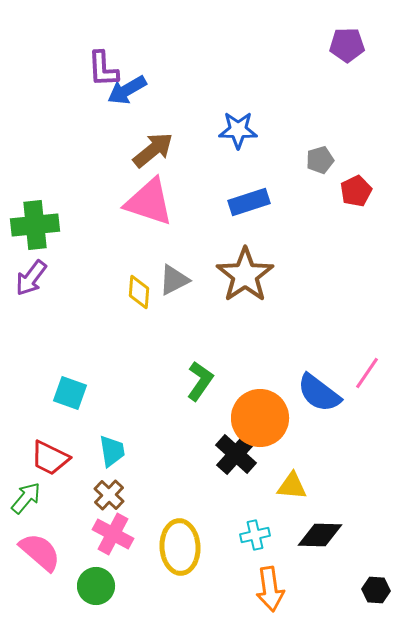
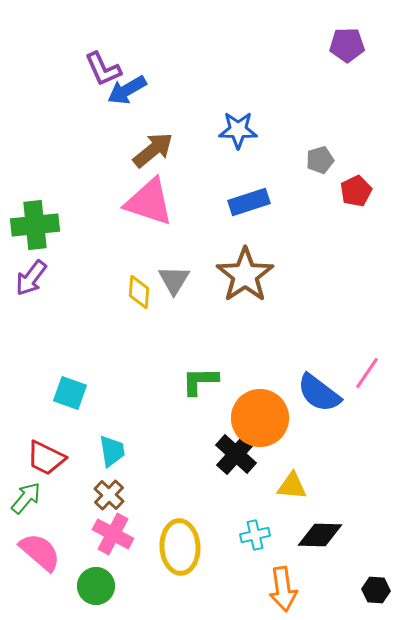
purple L-shape: rotated 21 degrees counterclockwise
gray triangle: rotated 32 degrees counterclockwise
green L-shape: rotated 126 degrees counterclockwise
red trapezoid: moved 4 px left
orange arrow: moved 13 px right
